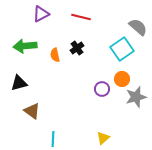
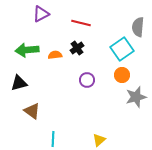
red line: moved 6 px down
gray semicircle: rotated 126 degrees counterclockwise
green arrow: moved 2 px right, 4 px down
orange semicircle: rotated 96 degrees clockwise
orange circle: moved 4 px up
purple circle: moved 15 px left, 9 px up
yellow triangle: moved 4 px left, 2 px down
